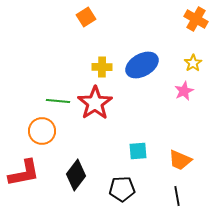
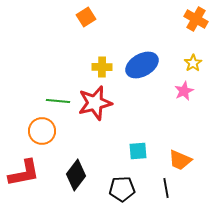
red star: rotated 20 degrees clockwise
black line: moved 11 px left, 8 px up
